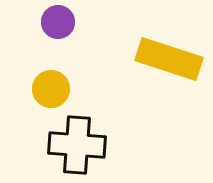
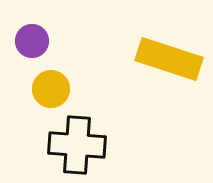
purple circle: moved 26 px left, 19 px down
